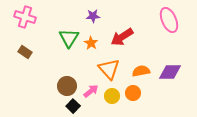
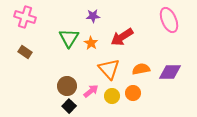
orange semicircle: moved 2 px up
black square: moved 4 px left
